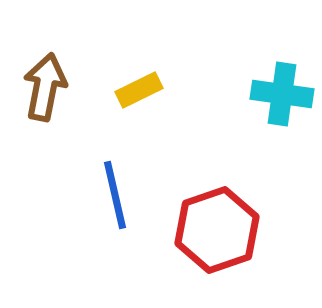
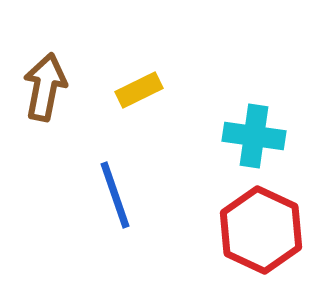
cyan cross: moved 28 px left, 42 px down
blue line: rotated 6 degrees counterclockwise
red hexagon: moved 44 px right; rotated 16 degrees counterclockwise
